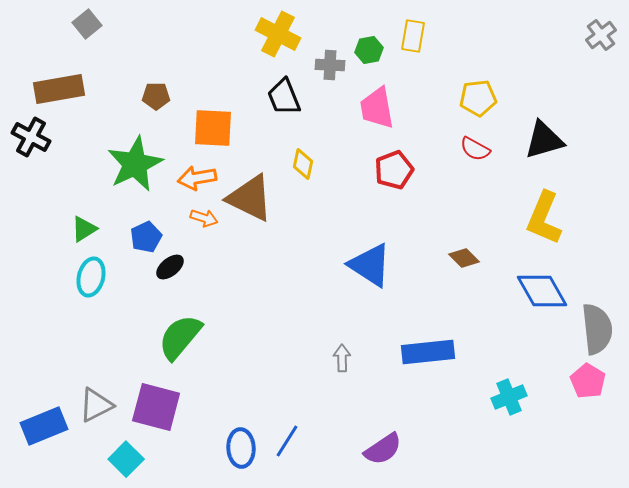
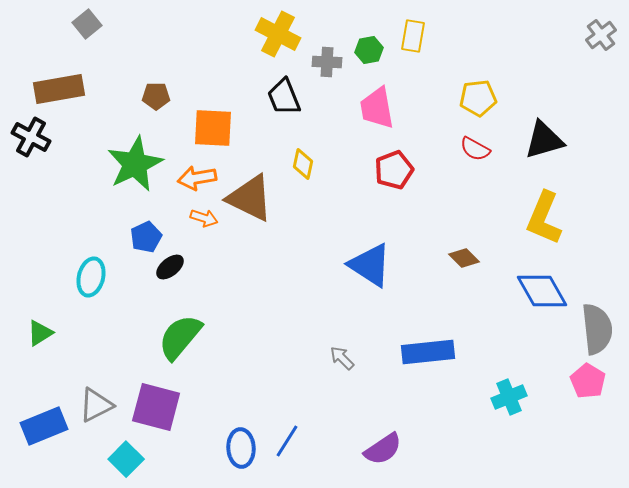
gray cross at (330, 65): moved 3 px left, 3 px up
green triangle at (84, 229): moved 44 px left, 104 px down
gray arrow at (342, 358): rotated 44 degrees counterclockwise
